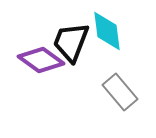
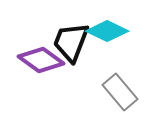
cyan diamond: rotated 57 degrees counterclockwise
